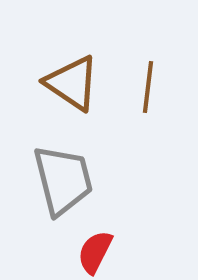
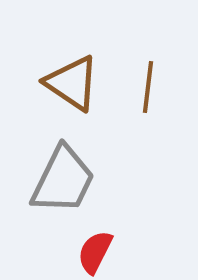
gray trapezoid: rotated 40 degrees clockwise
